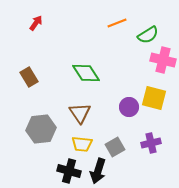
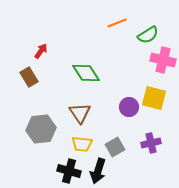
red arrow: moved 5 px right, 28 px down
